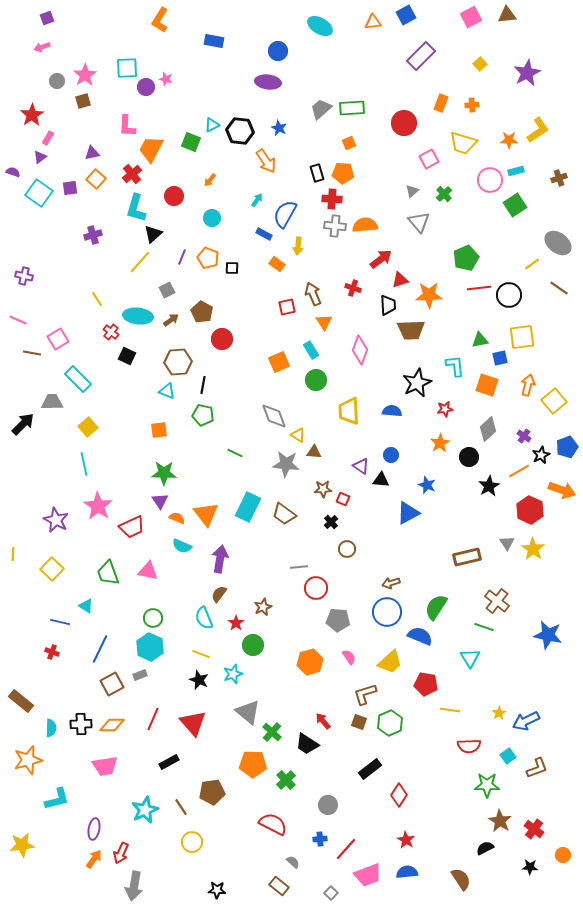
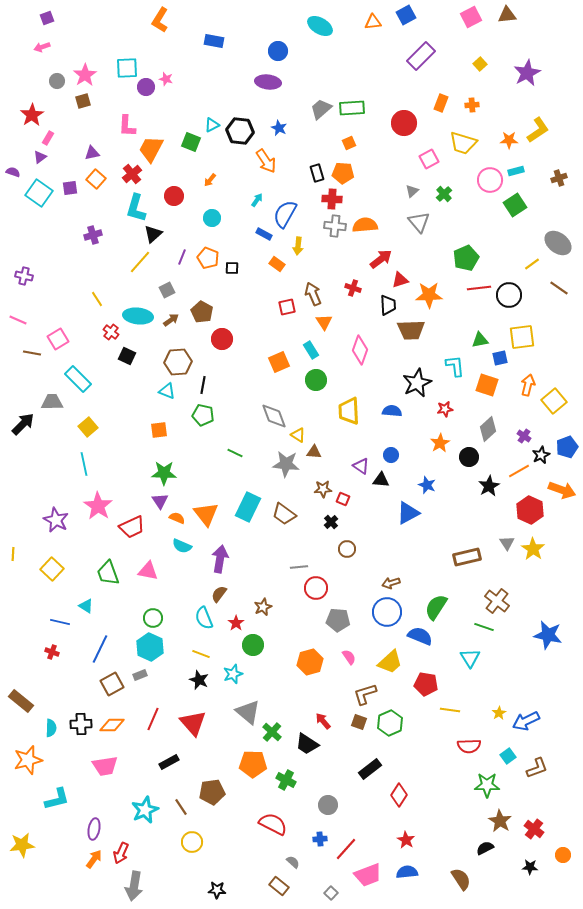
green cross at (286, 780): rotated 18 degrees counterclockwise
